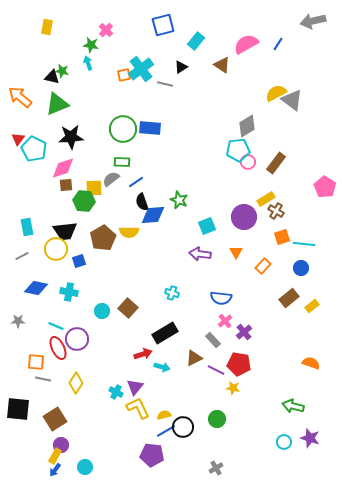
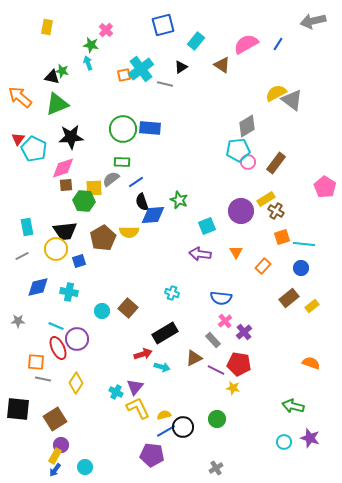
purple circle at (244, 217): moved 3 px left, 6 px up
blue diamond at (36, 288): moved 2 px right, 1 px up; rotated 25 degrees counterclockwise
